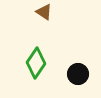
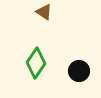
black circle: moved 1 px right, 3 px up
